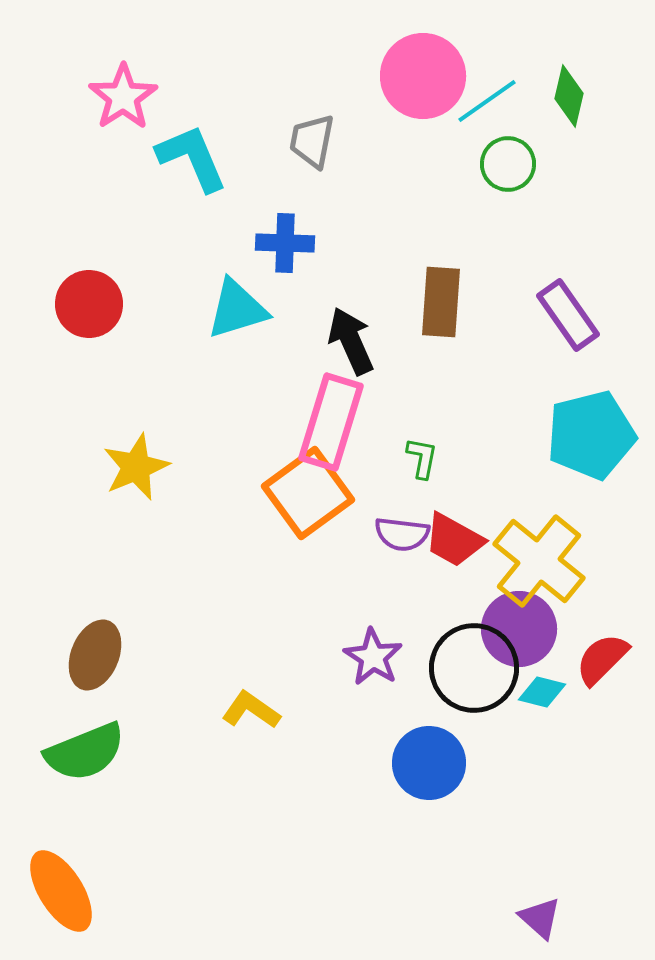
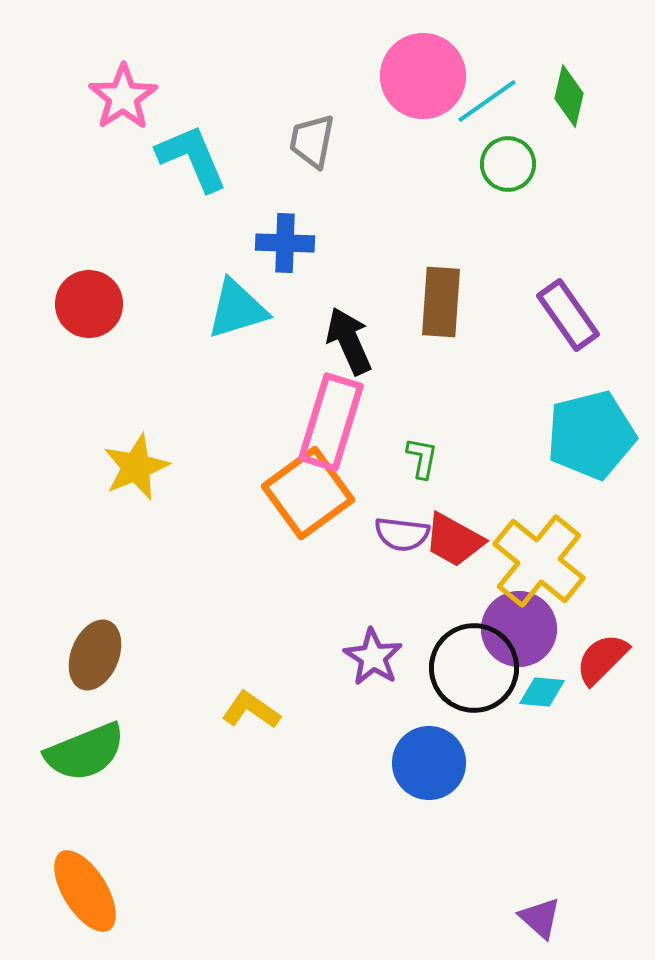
black arrow: moved 2 px left
cyan diamond: rotated 9 degrees counterclockwise
orange ellipse: moved 24 px right
